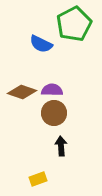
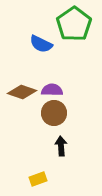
green pentagon: rotated 8 degrees counterclockwise
